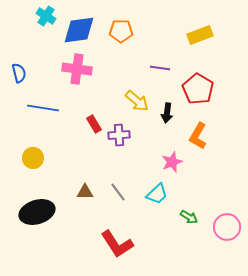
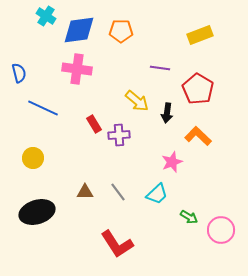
blue line: rotated 16 degrees clockwise
orange L-shape: rotated 104 degrees clockwise
pink circle: moved 6 px left, 3 px down
